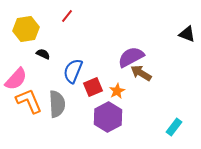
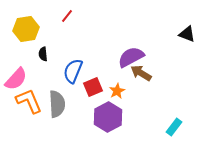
black semicircle: rotated 120 degrees counterclockwise
